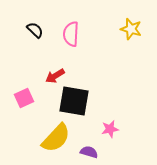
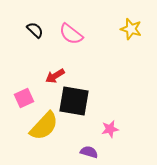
pink semicircle: rotated 55 degrees counterclockwise
yellow semicircle: moved 12 px left, 12 px up
